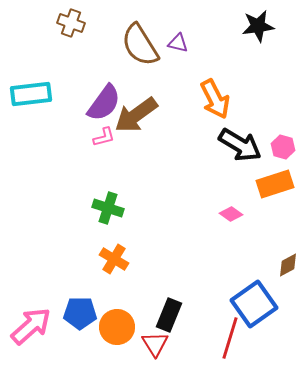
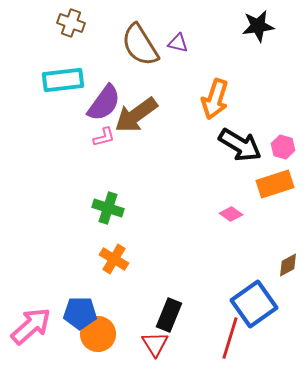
cyan rectangle: moved 32 px right, 14 px up
orange arrow: rotated 45 degrees clockwise
orange circle: moved 19 px left, 7 px down
